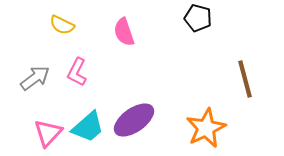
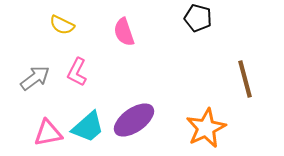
pink triangle: rotated 36 degrees clockwise
